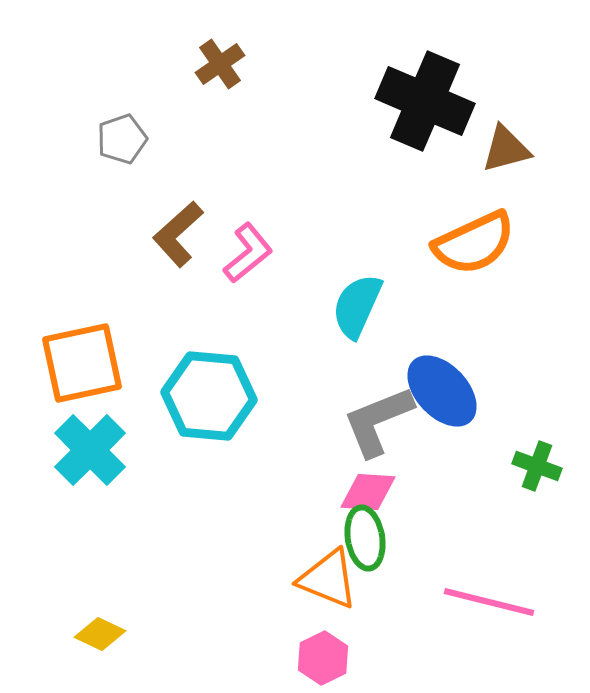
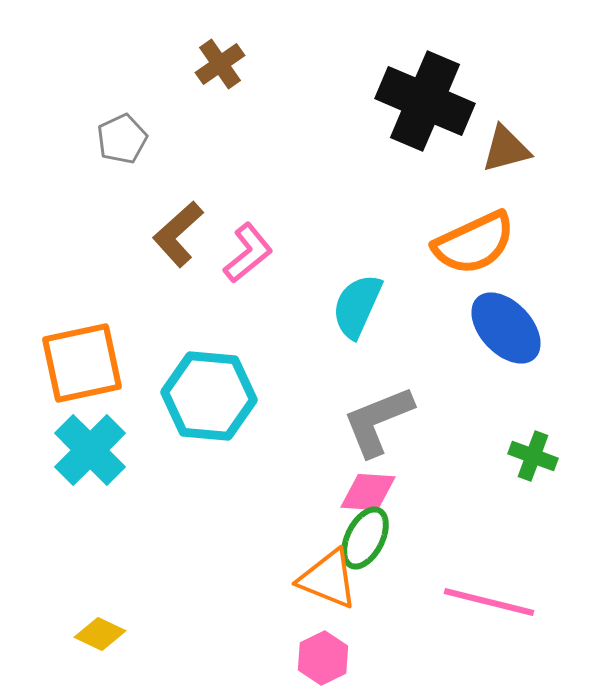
gray pentagon: rotated 6 degrees counterclockwise
blue ellipse: moved 64 px right, 63 px up
green cross: moved 4 px left, 10 px up
green ellipse: rotated 36 degrees clockwise
